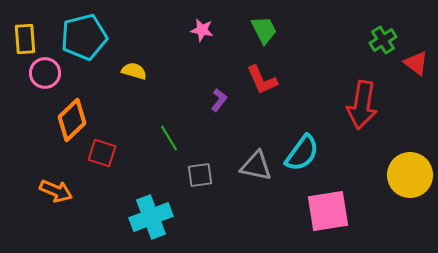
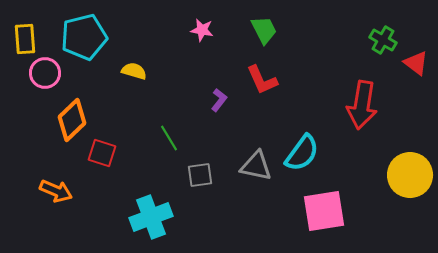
green cross: rotated 28 degrees counterclockwise
pink square: moved 4 px left
